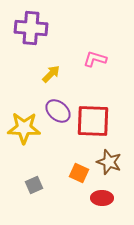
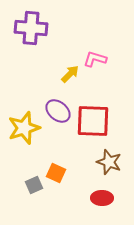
yellow arrow: moved 19 px right
yellow star: rotated 20 degrees counterclockwise
orange square: moved 23 px left
